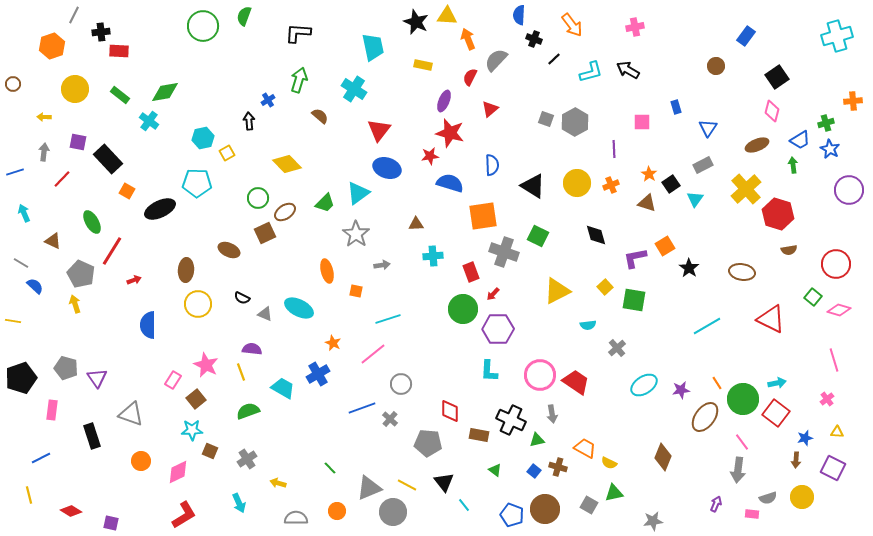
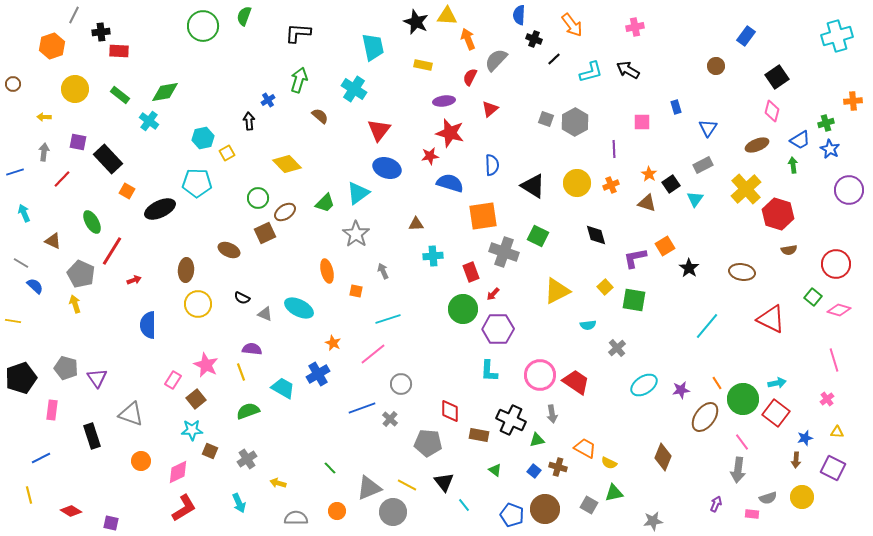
purple ellipse at (444, 101): rotated 60 degrees clockwise
gray arrow at (382, 265): moved 1 px right, 6 px down; rotated 105 degrees counterclockwise
cyan line at (707, 326): rotated 20 degrees counterclockwise
red L-shape at (184, 515): moved 7 px up
